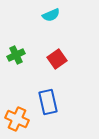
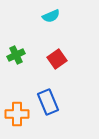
cyan semicircle: moved 1 px down
blue rectangle: rotated 10 degrees counterclockwise
orange cross: moved 5 px up; rotated 25 degrees counterclockwise
